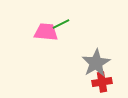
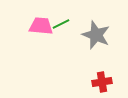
pink trapezoid: moved 5 px left, 6 px up
gray star: moved 28 px up; rotated 20 degrees counterclockwise
